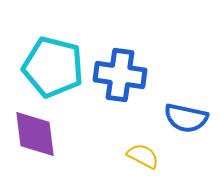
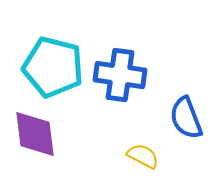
blue semicircle: rotated 57 degrees clockwise
